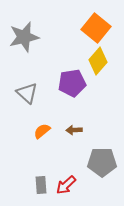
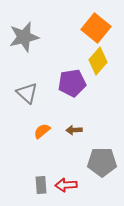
red arrow: rotated 40 degrees clockwise
